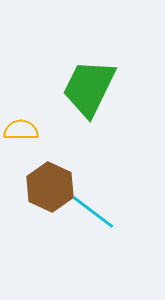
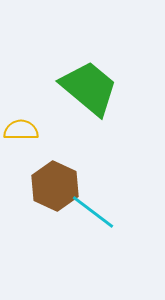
green trapezoid: rotated 104 degrees clockwise
brown hexagon: moved 5 px right, 1 px up
